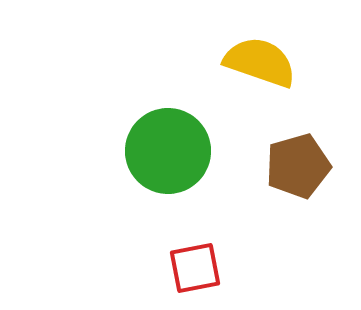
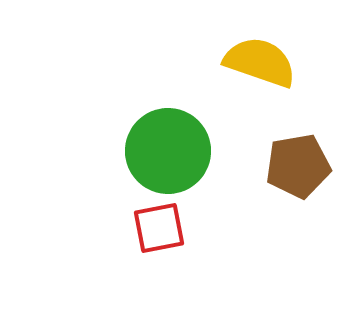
brown pentagon: rotated 6 degrees clockwise
red square: moved 36 px left, 40 px up
